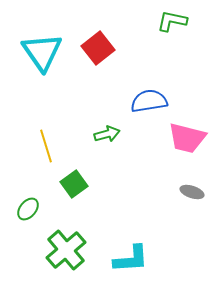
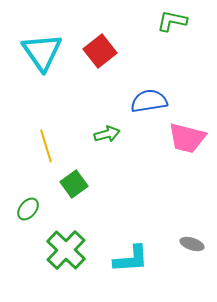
red square: moved 2 px right, 3 px down
gray ellipse: moved 52 px down
green cross: rotated 6 degrees counterclockwise
